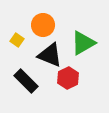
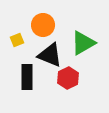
yellow square: rotated 32 degrees clockwise
black rectangle: moved 1 px right, 4 px up; rotated 45 degrees clockwise
